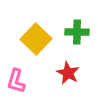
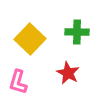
yellow square: moved 6 px left
pink L-shape: moved 2 px right, 1 px down
